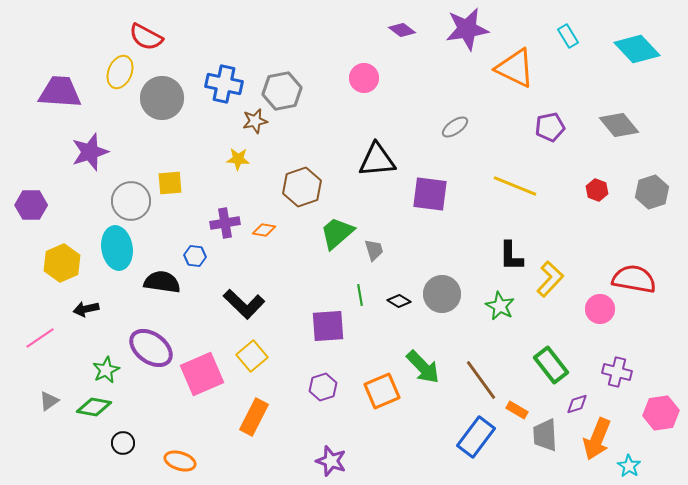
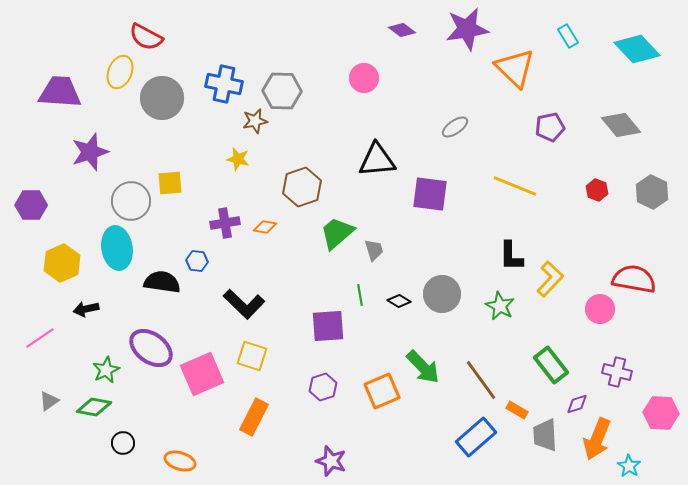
orange triangle at (515, 68): rotated 18 degrees clockwise
gray hexagon at (282, 91): rotated 12 degrees clockwise
gray diamond at (619, 125): moved 2 px right
yellow star at (238, 159): rotated 10 degrees clockwise
gray hexagon at (652, 192): rotated 16 degrees counterclockwise
orange diamond at (264, 230): moved 1 px right, 3 px up
blue hexagon at (195, 256): moved 2 px right, 5 px down
yellow square at (252, 356): rotated 32 degrees counterclockwise
pink hexagon at (661, 413): rotated 12 degrees clockwise
blue rectangle at (476, 437): rotated 12 degrees clockwise
